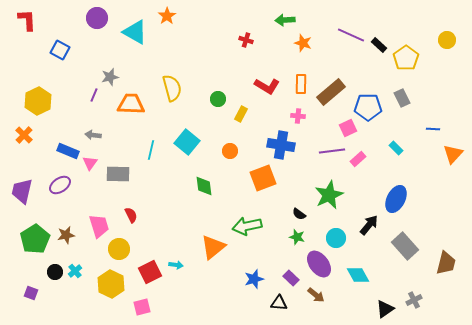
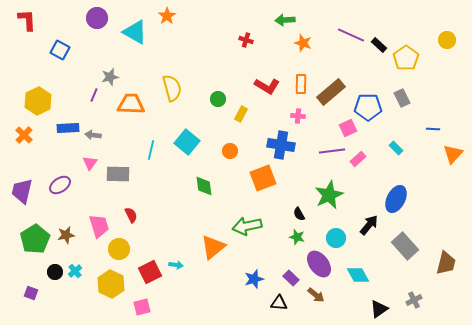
blue rectangle at (68, 151): moved 23 px up; rotated 25 degrees counterclockwise
black semicircle at (299, 214): rotated 24 degrees clockwise
black triangle at (385, 309): moved 6 px left
